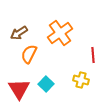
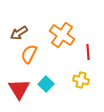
orange cross: moved 2 px right, 2 px down; rotated 20 degrees counterclockwise
red line: moved 5 px left, 3 px up
